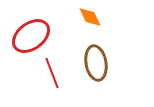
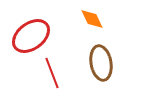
orange diamond: moved 2 px right, 2 px down
brown ellipse: moved 5 px right
